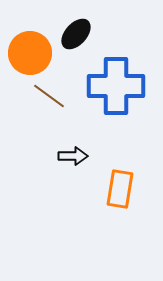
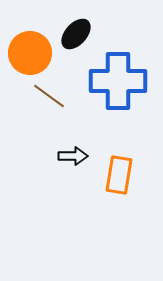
blue cross: moved 2 px right, 5 px up
orange rectangle: moved 1 px left, 14 px up
